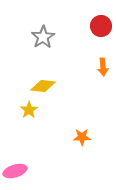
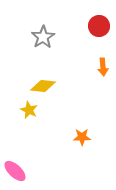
red circle: moved 2 px left
yellow star: rotated 12 degrees counterclockwise
pink ellipse: rotated 60 degrees clockwise
